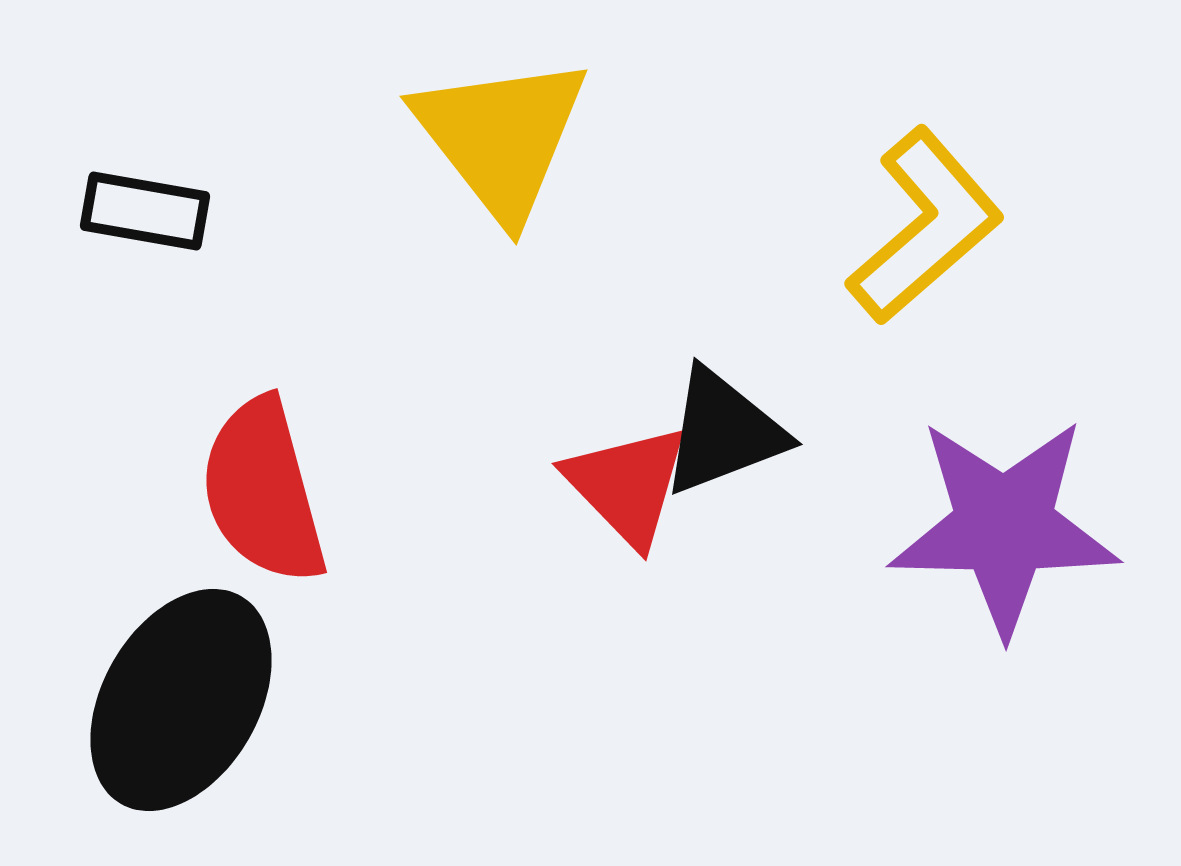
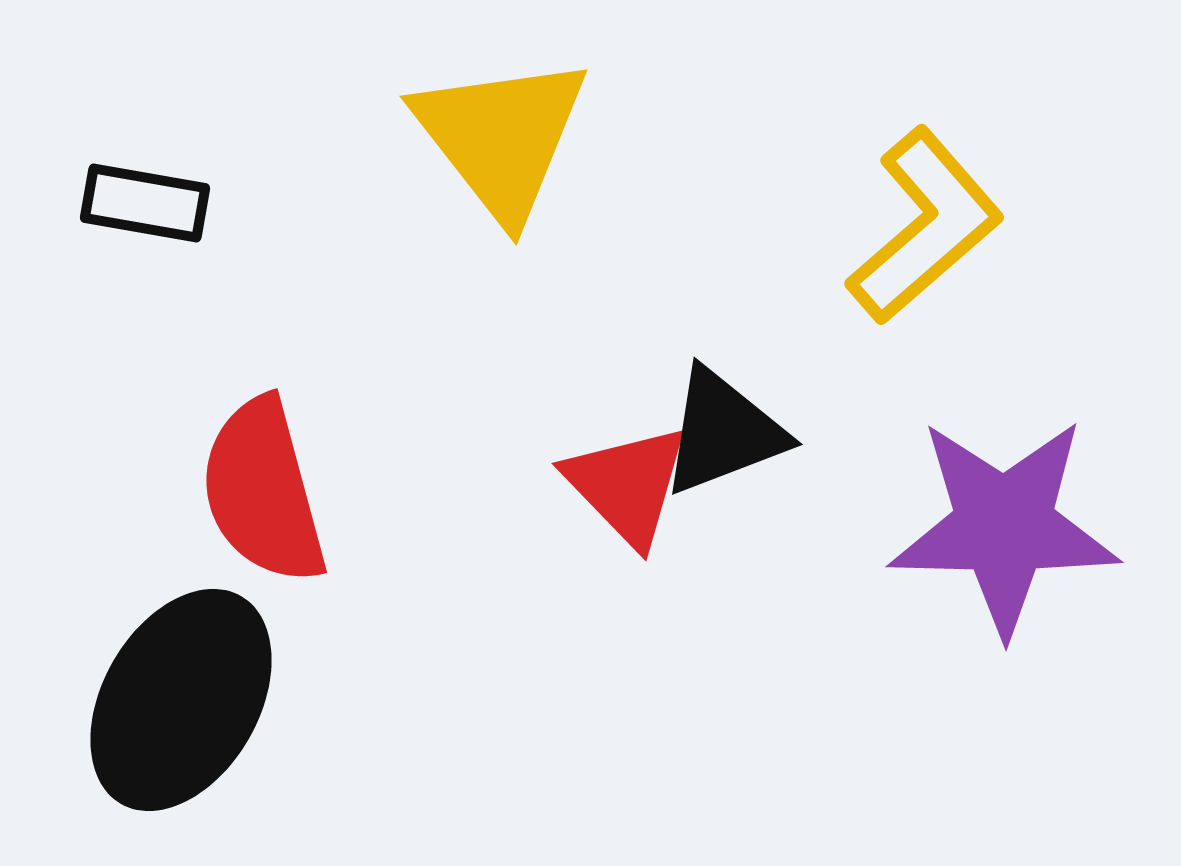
black rectangle: moved 8 px up
